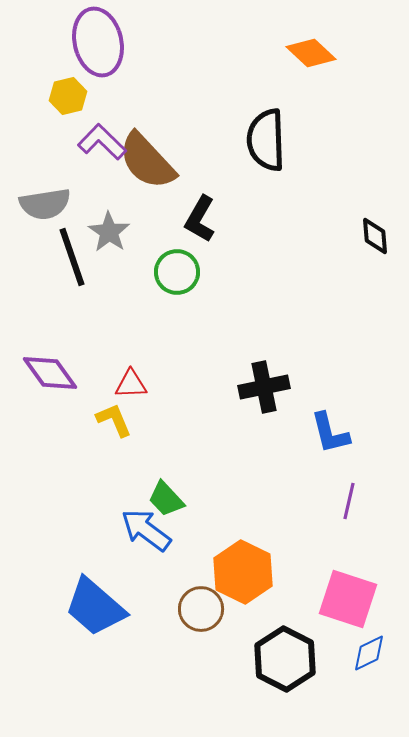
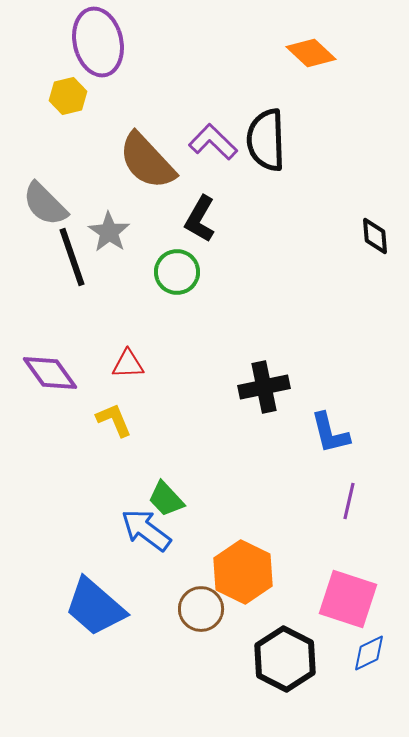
purple L-shape: moved 111 px right
gray semicircle: rotated 54 degrees clockwise
red triangle: moved 3 px left, 20 px up
